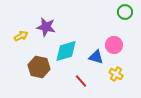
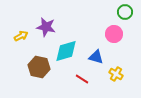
pink circle: moved 11 px up
red line: moved 1 px right, 2 px up; rotated 16 degrees counterclockwise
